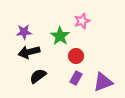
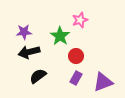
pink star: moved 2 px left, 1 px up
